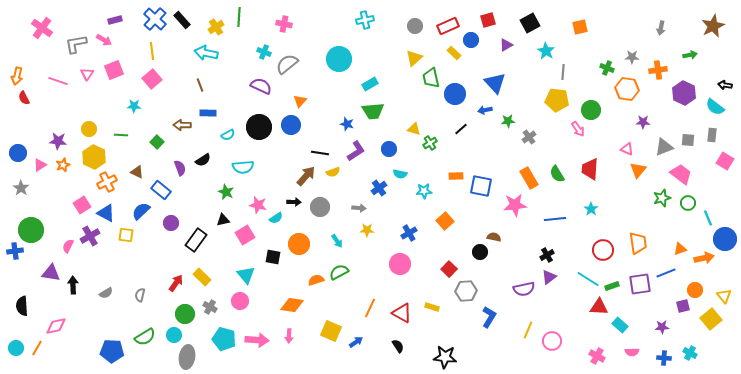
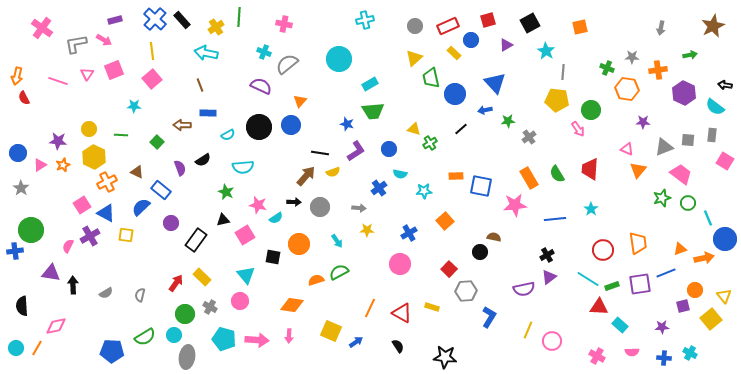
blue semicircle at (141, 211): moved 4 px up
